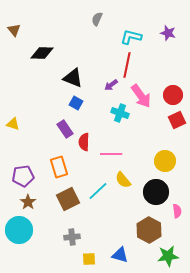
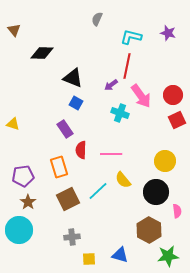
red line: moved 1 px down
red semicircle: moved 3 px left, 8 px down
